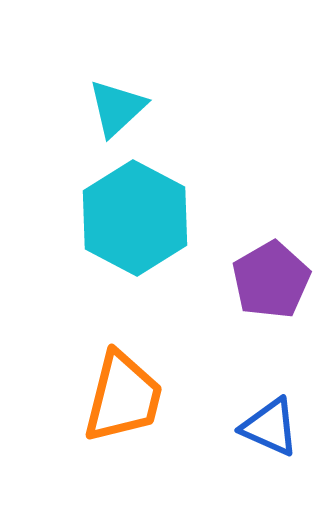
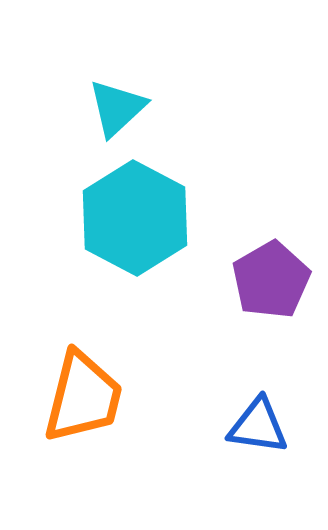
orange trapezoid: moved 40 px left
blue triangle: moved 12 px left, 1 px up; rotated 16 degrees counterclockwise
